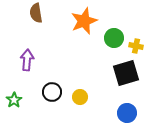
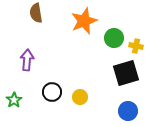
blue circle: moved 1 px right, 2 px up
